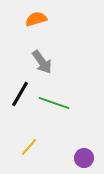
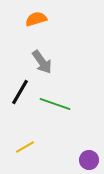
black line: moved 2 px up
green line: moved 1 px right, 1 px down
yellow line: moved 4 px left; rotated 18 degrees clockwise
purple circle: moved 5 px right, 2 px down
